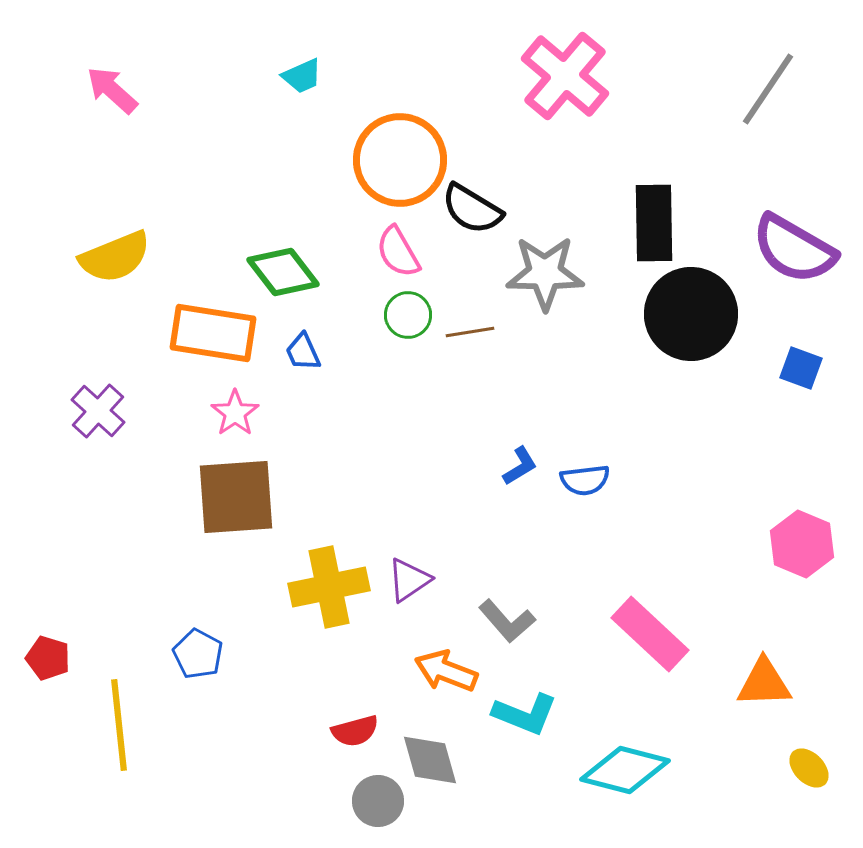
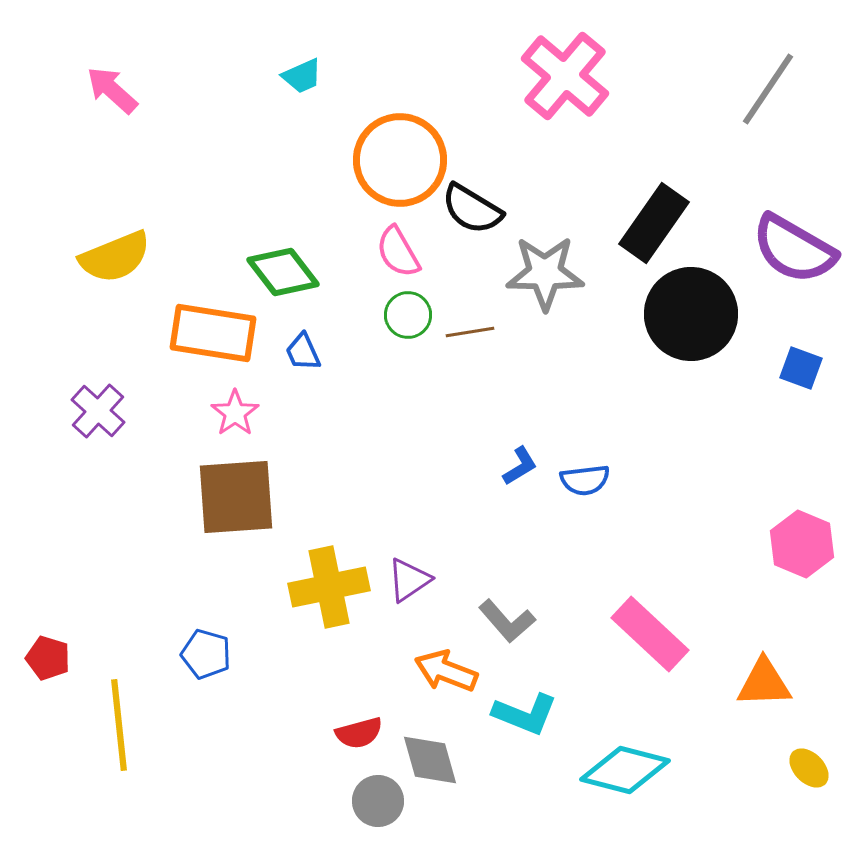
black rectangle: rotated 36 degrees clockwise
blue pentagon: moved 8 px right; rotated 12 degrees counterclockwise
red semicircle: moved 4 px right, 2 px down
